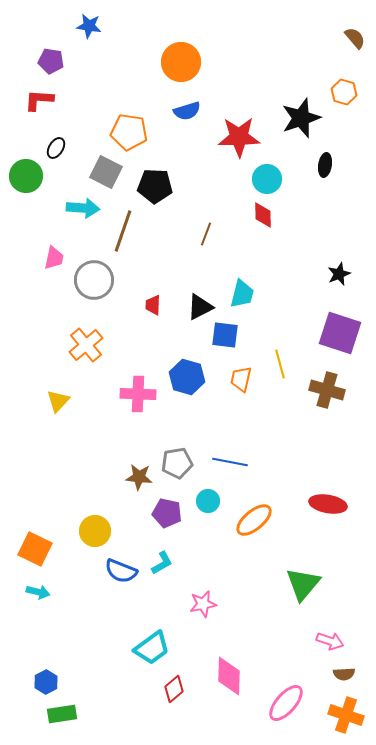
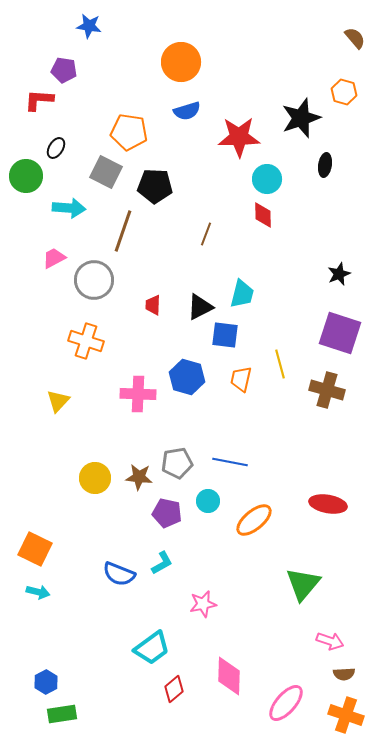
purple pentagon at (51, 61): moved 13 px right, 9 px down
cyan arrow at (83, 208): moved 14 px left
pink trapezoid at (54, 258): rotated 130 degrees counterclockwise
orange cross at (86, 345): moved 4 px up; rotated 32 degrees counterclockwise
yellow circle at (95, 531): moved 53 px up
blue semicircle at (121, 571): moved 2 px left, 3 px down
